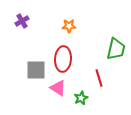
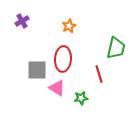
orange star: rotated 24 degrees counterclockwise
green trapezoid: moved 1 px up
gray square: moved 1 px right
red line: moved 4 px up
pink triangle: moved 1 px left
green star: rotated 16 degrees clockwise
